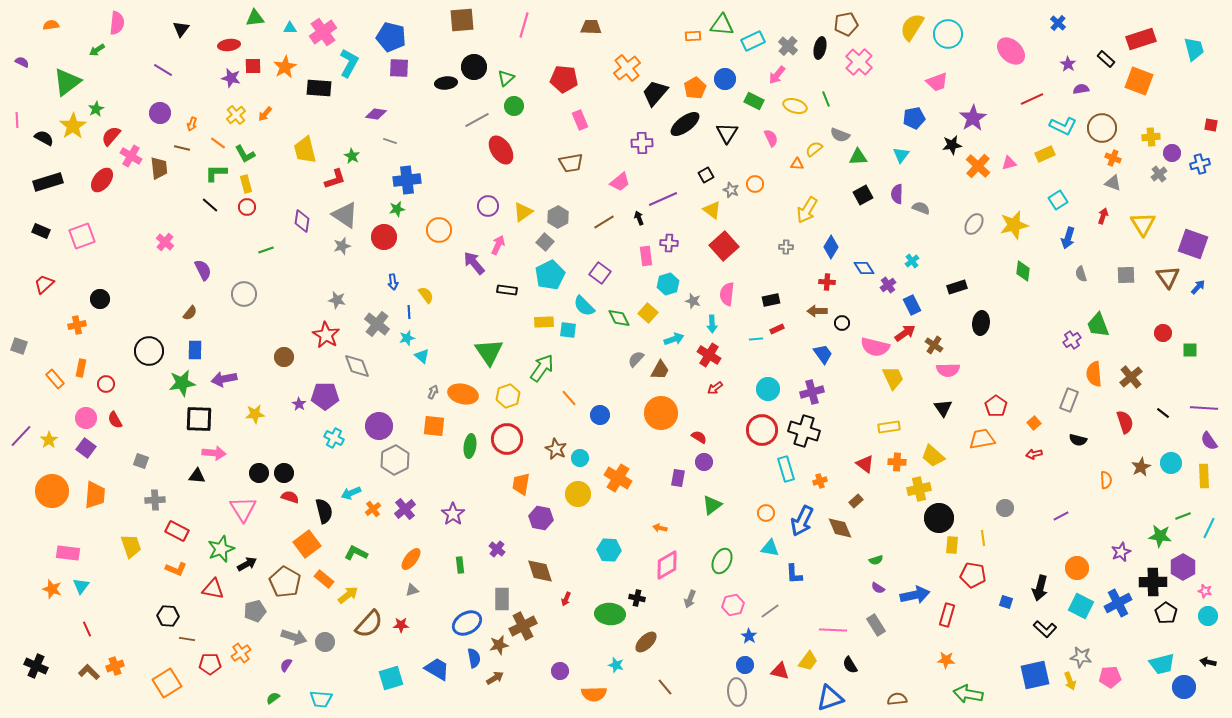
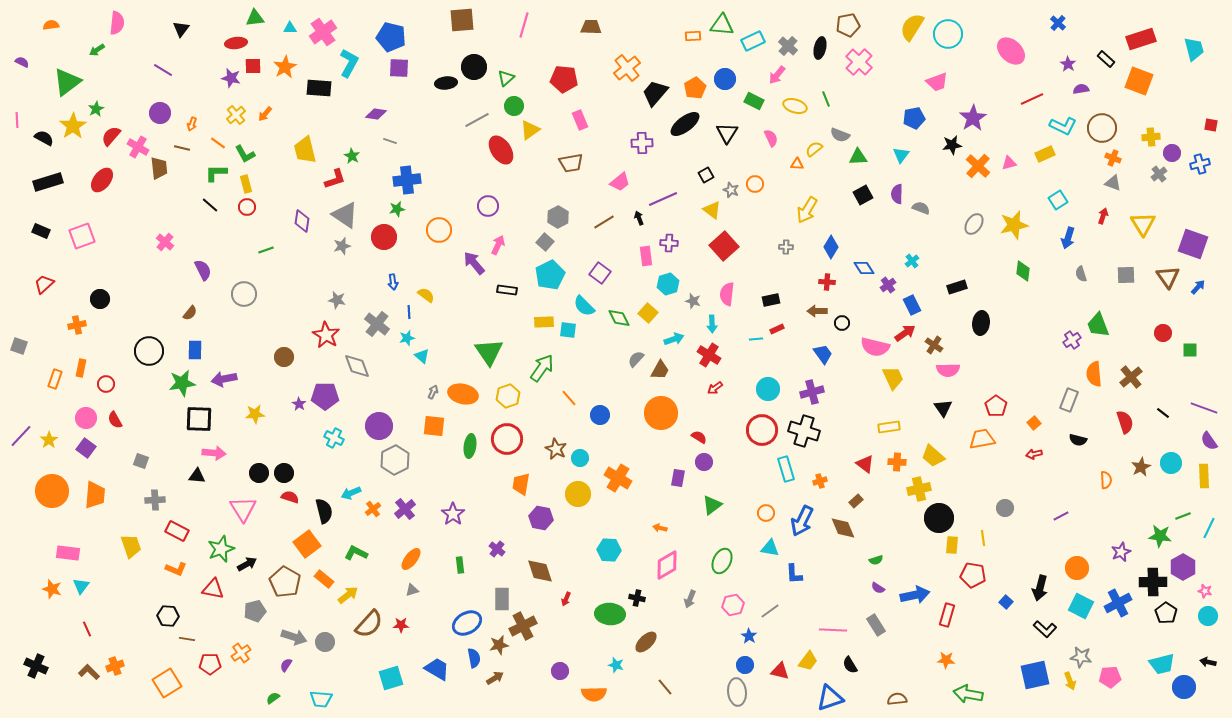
brown pentagon at (846, 24): moved 2 px right, 1 px down
red ellipse at (229, 45): moved 7 px right, 2 px up
pink cross at (131, 156): moved 7 px right, 9 px up
yellow triangle at (523, 212): moved 7 px right, 82 px up
yellow semicircle at (426, 295): rotated 18 degrees counterclockwise
orange rectangle at (55, 379): rotated 60 degrees clockwise
purple line at (1204, 408): rotated 16 degrees clockwise
brown diamond at (840, 528): moved 3 px right
blue square at (1006, 602): rotated 24 degrees clockwise
